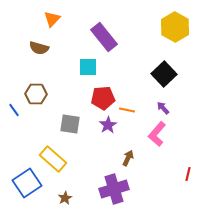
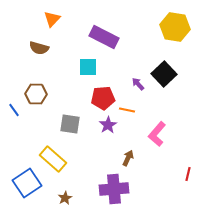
yellow hexagon: rotated 20 degrees counterclockwise
purple rectangle: rotated 24 degrees counterclockwise
purple arrow: moved 25 px left, 24 px up
purple cross: rotated 12 degrees clockwise
